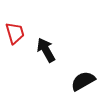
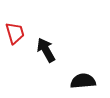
black semicircle: rotated 25 degrees clockwise
